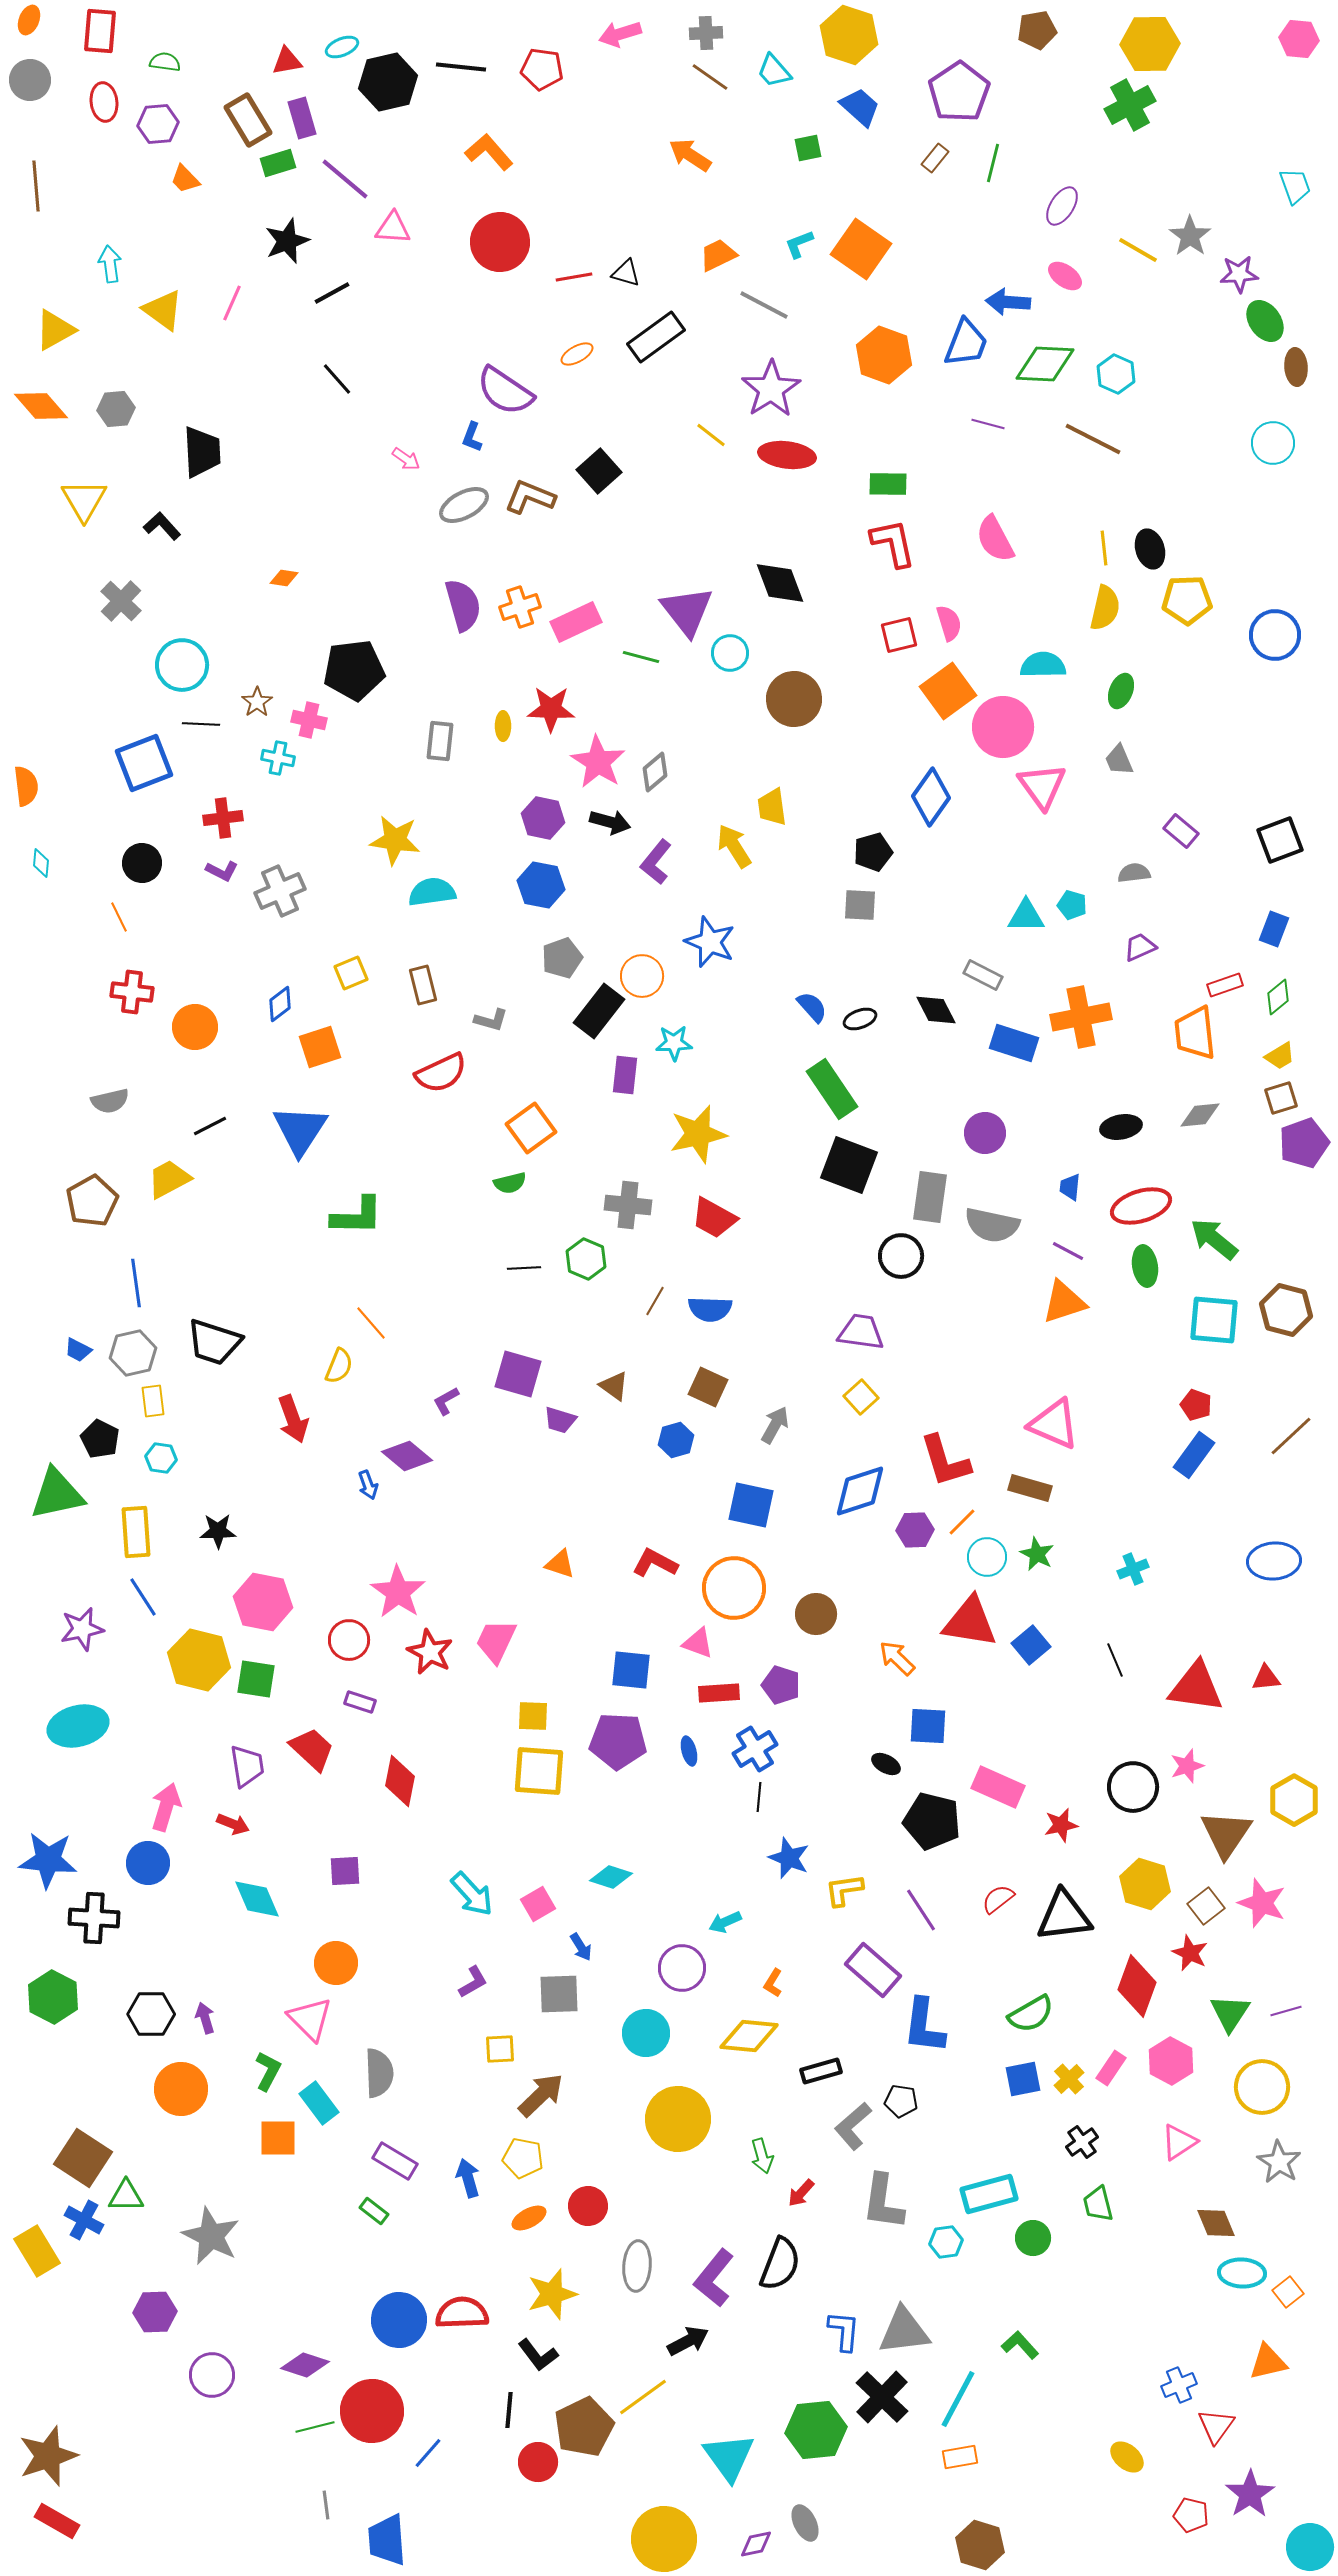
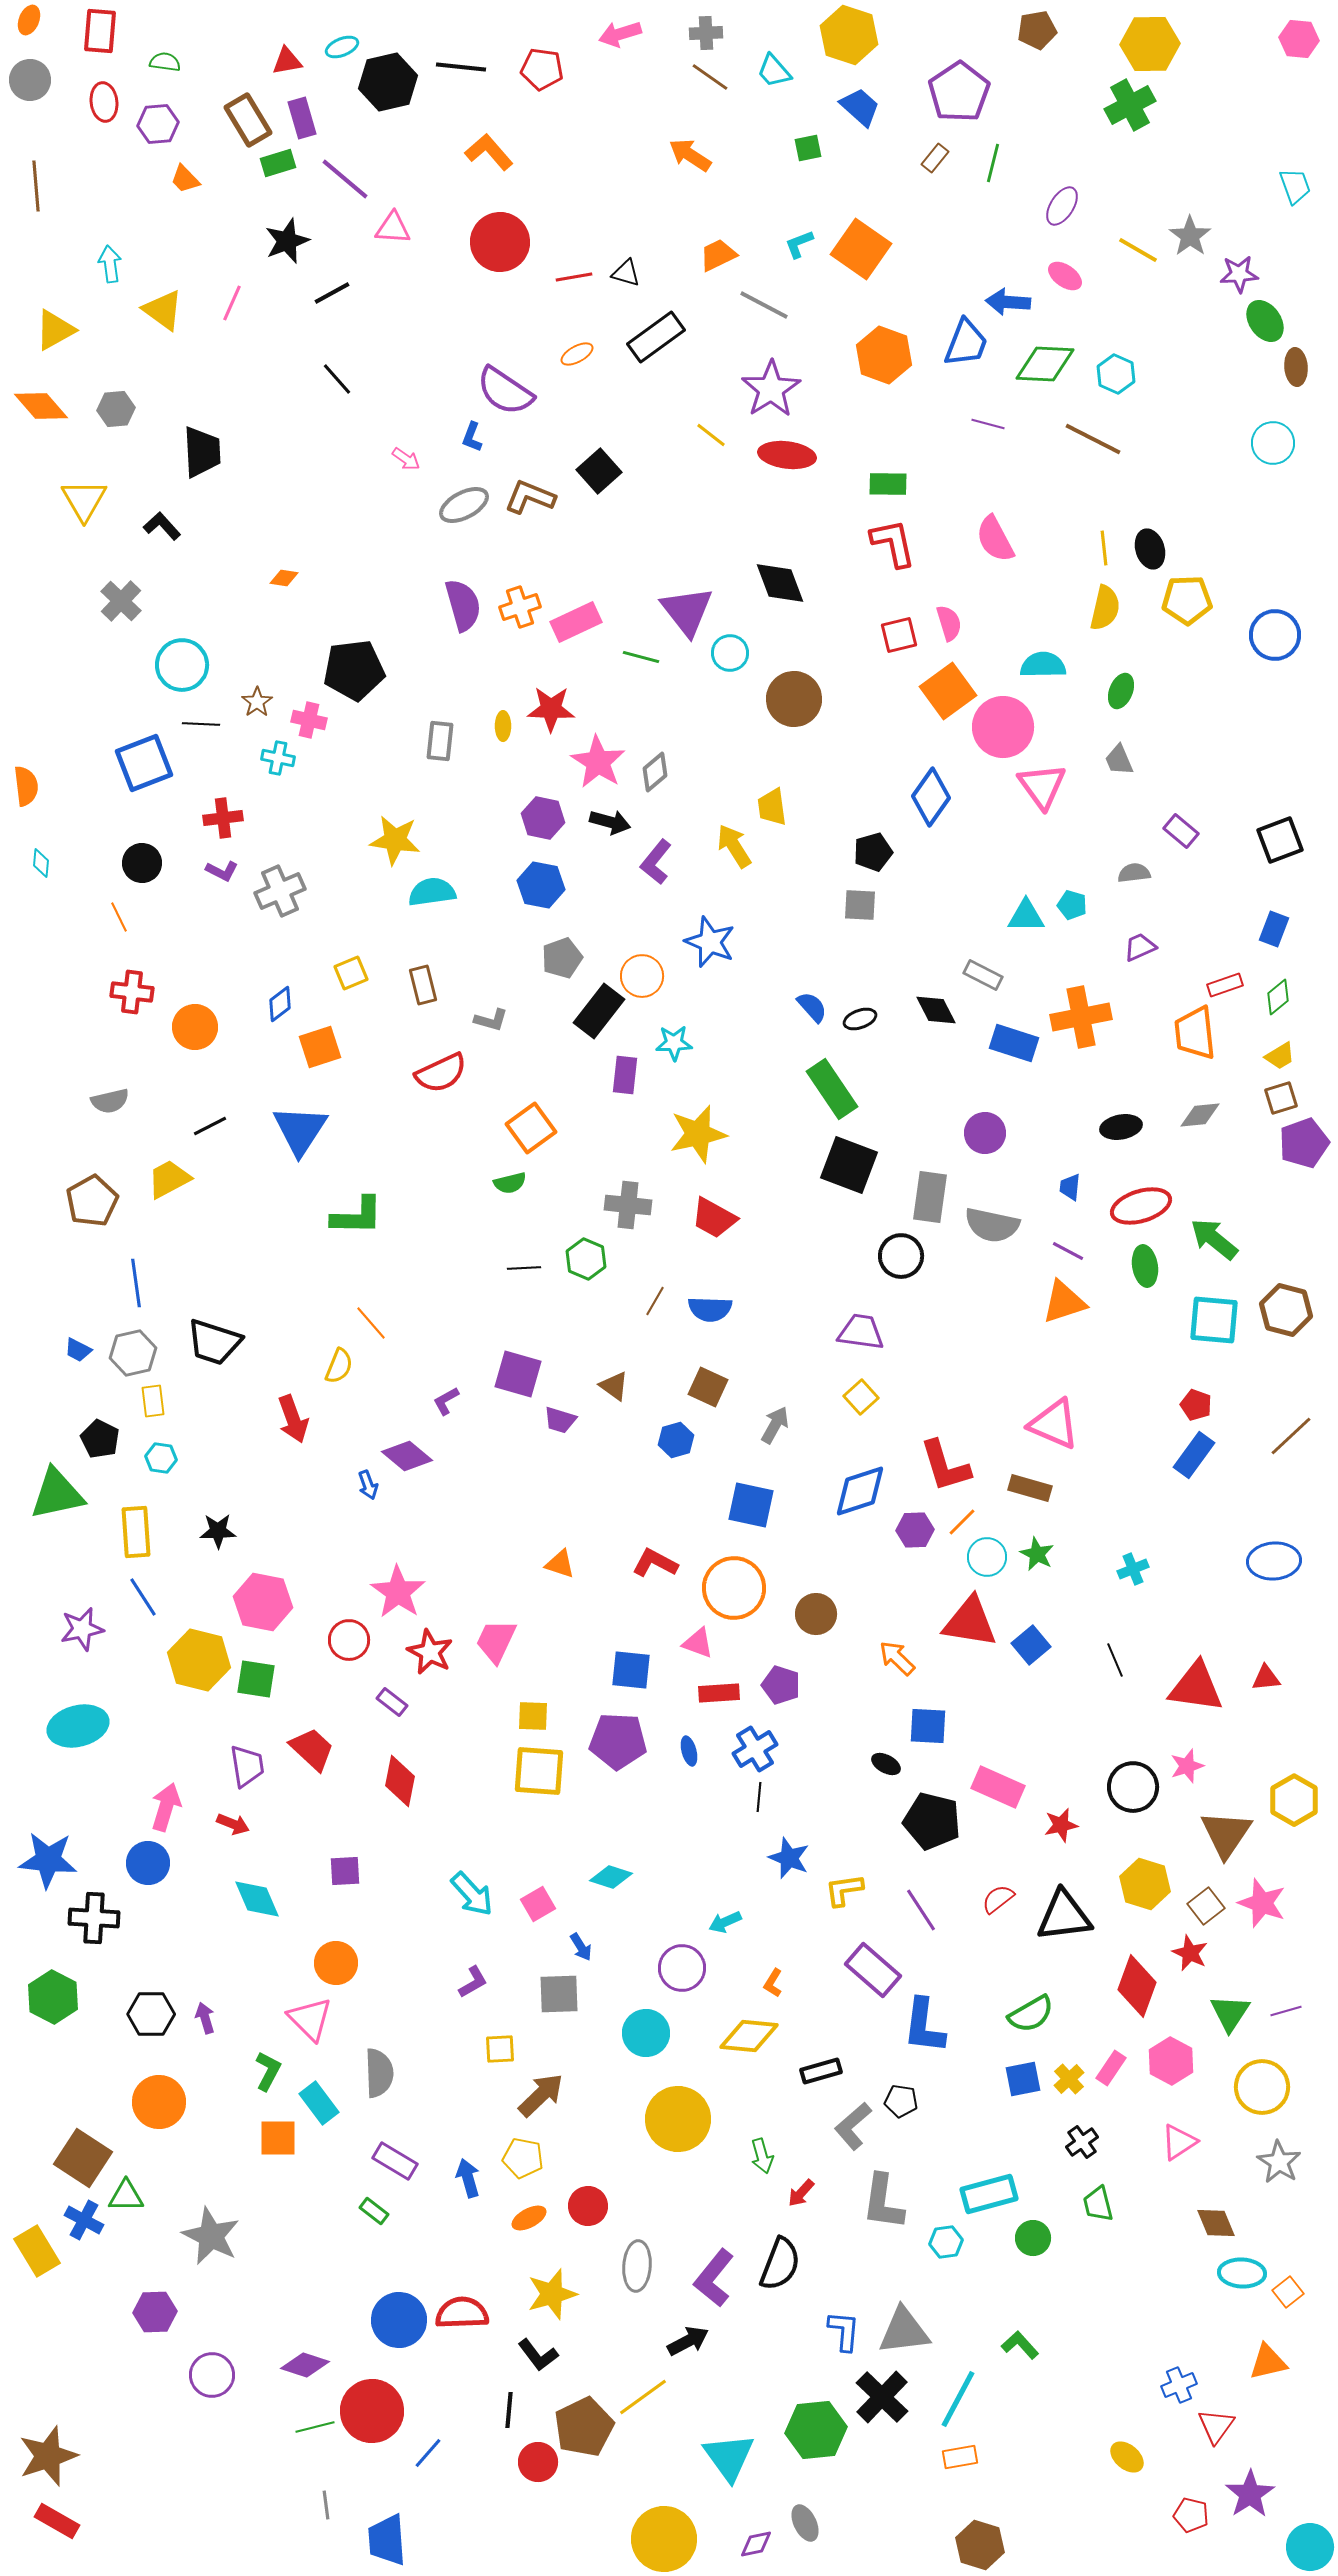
red L-shape at (945, 1461): moved 5 px down
purple rectangle at (360, 1702): moved 32 px right; rotated 20 degrees clockwise
orange circle at (181, 2089): moved 22 px left, 13 px down
